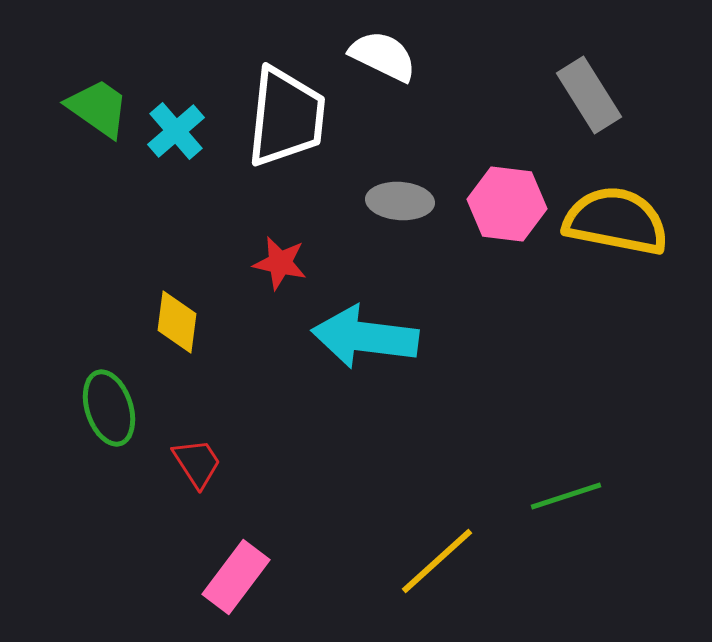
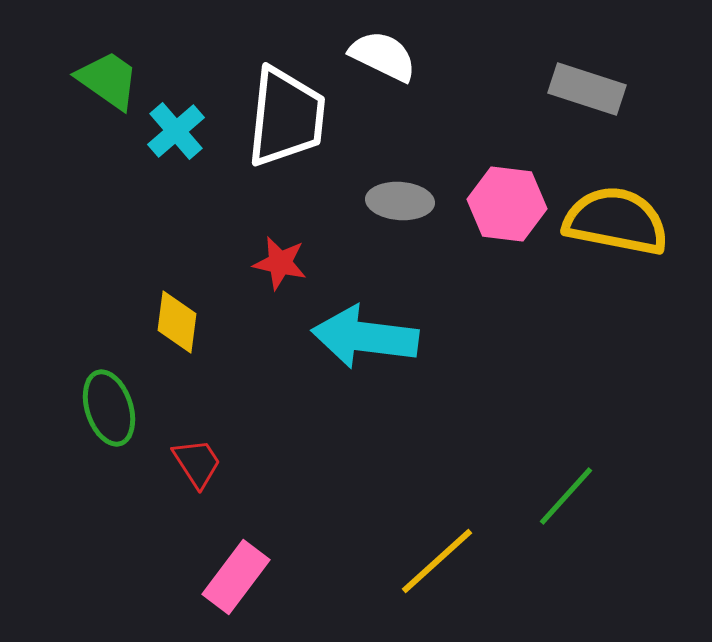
gray rectangle: moved 2 px left, 6 px up; rotated 40 degrees counterclockwise
green trapezoid: moved 10 px right, 28 px up
green line: rotated 30 degrees counterclockwise
